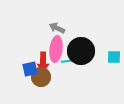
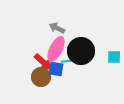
pink ellipse: rotated 20 degrees clockwise
red arrow: rotated 48 degrees counterclockwise
blue square: moved 26 px right; rotated 21 degrees clockwise
